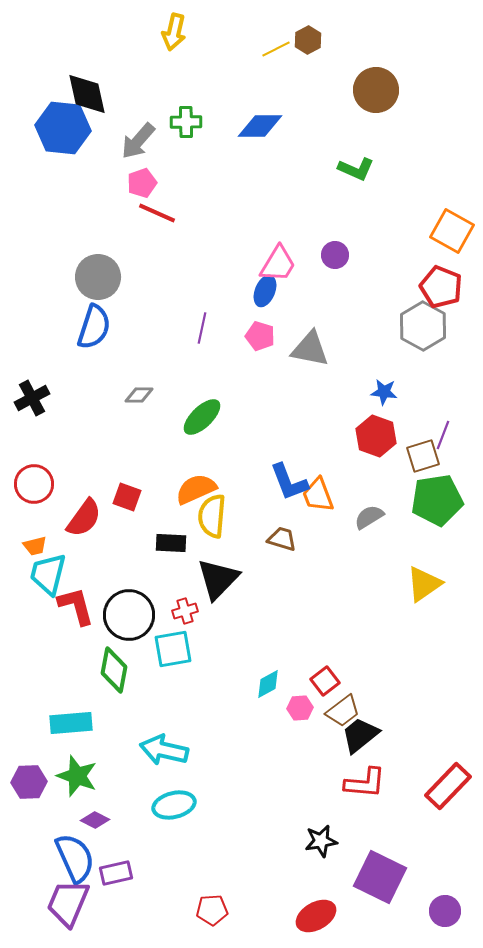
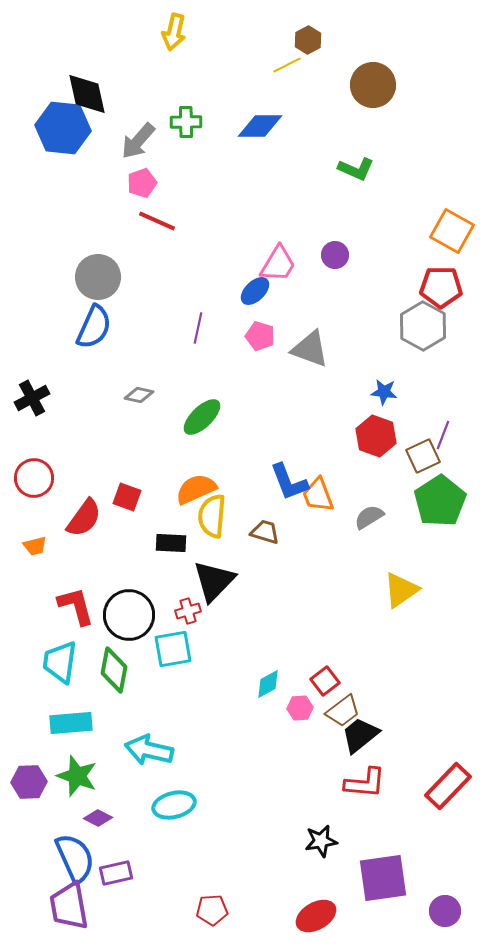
yellow line at (276, 49): moved 11 px right, 16 px down
brown circle at (376, 90): moved 3 px left, 5 px up
red line at (157, 213): moved 8 px down
red pentagon at (441, 287): rotated 21 degrees counterclockwise
blue ellipse at (265, 291): moved 10 px left; rotated 24 degrees clockwise
blue semicircle at (94, 327): rotated 6 degrees clockwise
purple line at (202, 328): moved 4 px left
gray triangle at (310, 349): rotated 9 degrees clockwise
gray diamond at (139, 395): rotated 12 degrees clockwise
brown square at (423, 456): rotated 8 degrees counterclockwise
red circle at (34, 484): moved 6 px up
green pentagon at (437, 500): moved 3 px right, 1 px down; rotated 24 degrees counterclockwise
brown trapezoid at (282, 539): moved 17 px left, 7 px up
cyan trapezoid at (48, 574): moved 12 px right, 88 px down; rotated 6 degrees counterclockwise
black triangle at (218, 579): moved 4 px left, 2 px down
yellow triangle at (424, 584): moved 23 px left, 6 px down
red cross at (185, 611): moved 3 px right
cyan arrow at (164, 750): moved 15 px left
purple diamond at (95, 820): moved 3 px right, 2 px up
purple square at (380, 877): moved 3 px right, 1 px down; rotated 34 degrees counterclockwise
purple trapezoid at (68, 903): moved 1 px right, 3 px down; rotated 33 degrees counterclockwise
